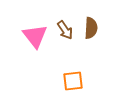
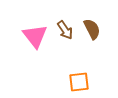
brown semicircle: moved 1 px right, 1 px down; rotated 30 degrees counterclockwise
orange square: moved 6 px right, 1 px down
